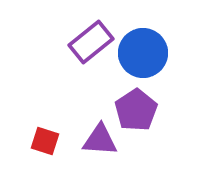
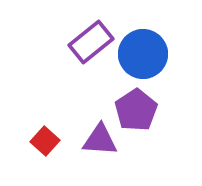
blue circle: moved 1 px down
red square: rotated 24 degrees clockwise
